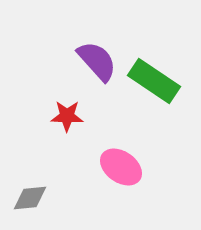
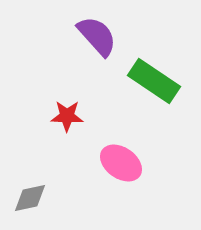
purple semicircle: moved 25 px up
pink ellipse: moved 4 px up
gray diamond: rotated 6 degrees counterclockwise
